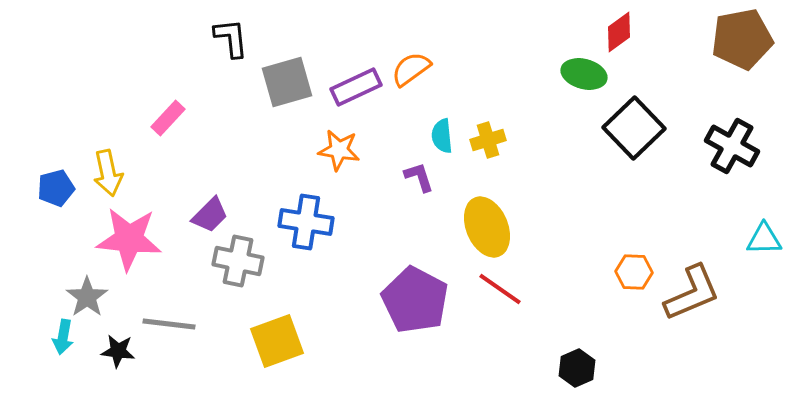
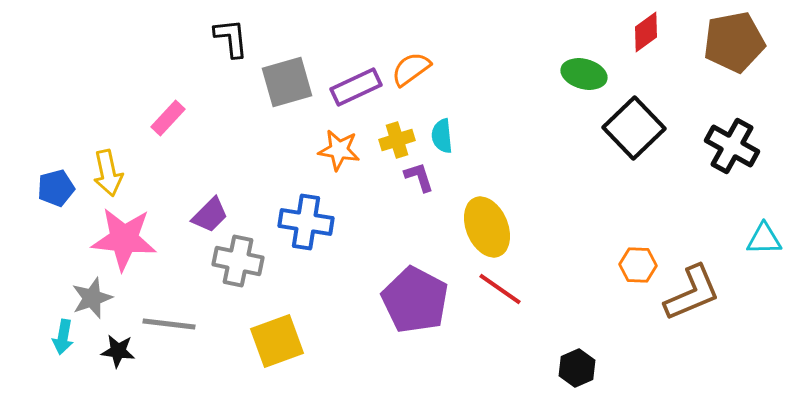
red diamond: moved 27 px right
brown pentagon: moved 8 px left, 3 px down
yellow cross: moved 91 px left
pink star: moved 5 px left
orange hexagon: moved 4 px right, 7 px up
gray star: moved 5 px right, 1 px down; rotated 15 degrees clockwise
